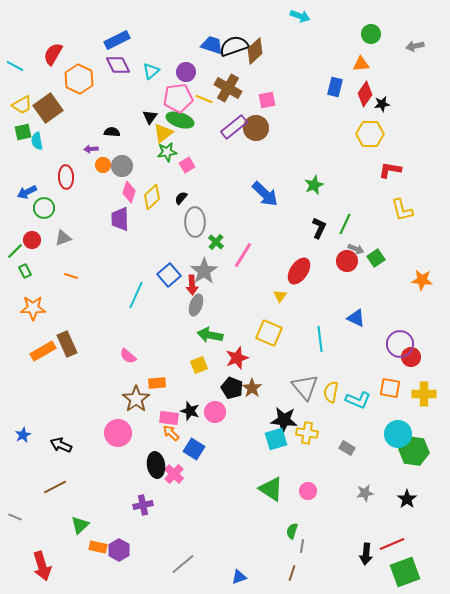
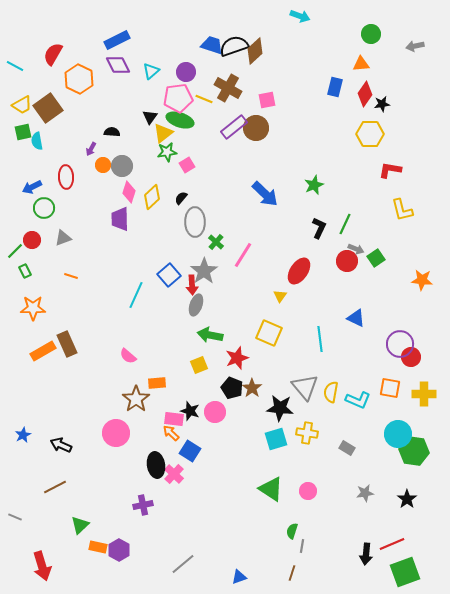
purple arrow at (91, 149): rotated 56 degrees counterclockwise
blue arrow at (27, 192): moved 5 px right, 5 px up
pink rectangle at (169, 418): moved 5 px right, 1 px down
black star at (284, 420): moved 4 px left, 12 px up
pink circle at (118, 433): moved 2 px left
blue square at (194, 449): moved 4 px left, 2 px down
